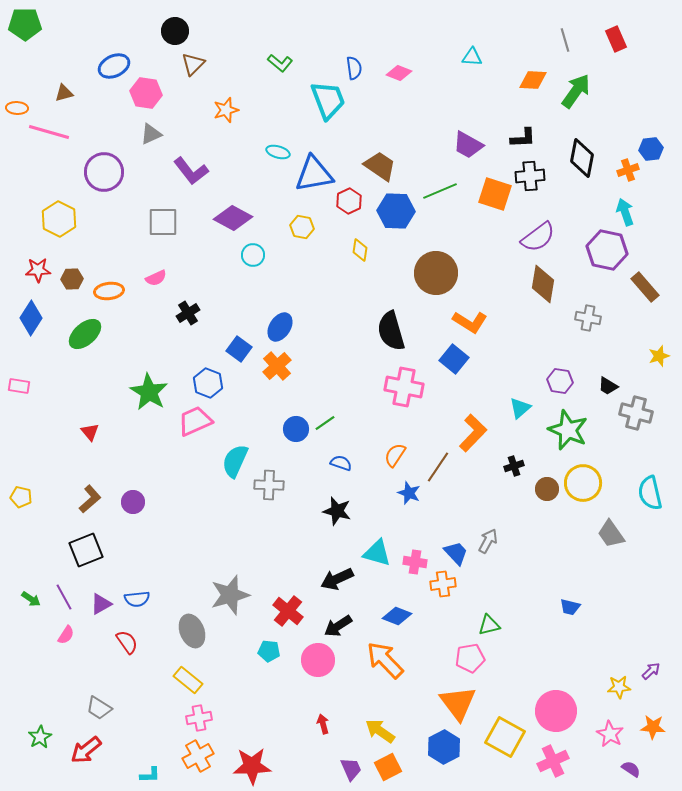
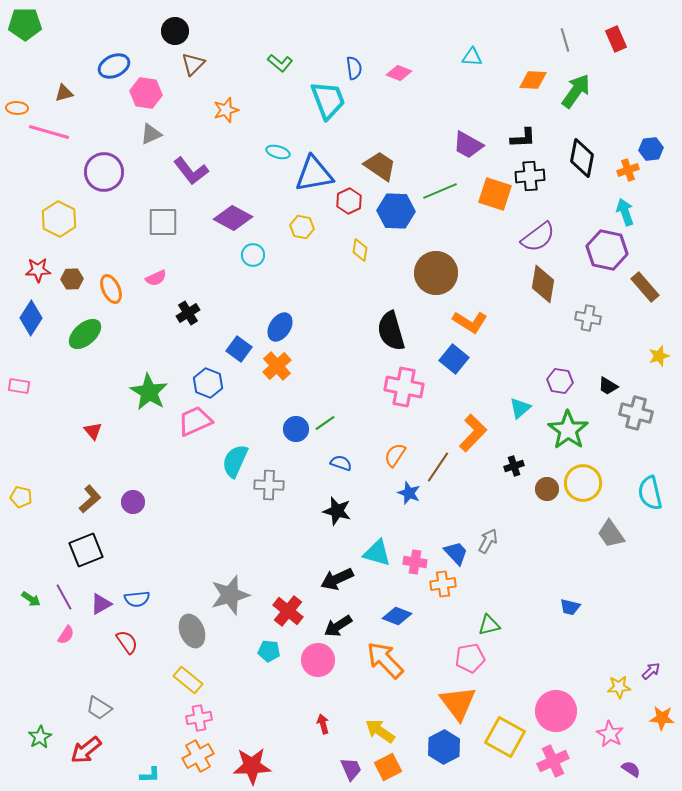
orange ellipse at (109, 291): moved 2 px right, 2 px up; rotated 72 degrees clockwise
green star at (568, 430): rotated 12 degrees clockwise
red triangle at (90, 432): moved 3 px right, 1 px up
orange star at (653, 727): moved 9 px right, 9 px up
